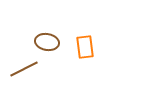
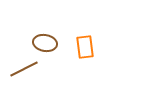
brown ellipse: moved 2 px left, 1 px down
